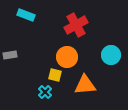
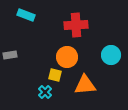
red cross: rotated 25 degrees clockwise
